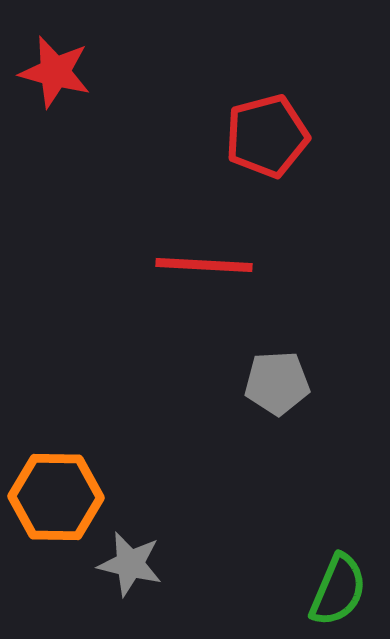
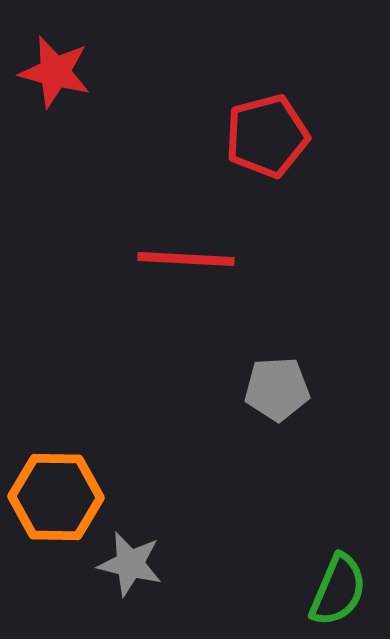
red line: moved 18 px left, 6 px up
gray pentagon: moved 6 px down
